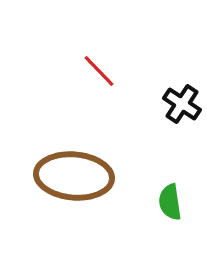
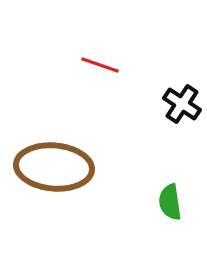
red line: moved 1 px right, 6 px up; rotated 27 degrees counterclockwise
brown ellipse: moved 20 px left, 9 px up
